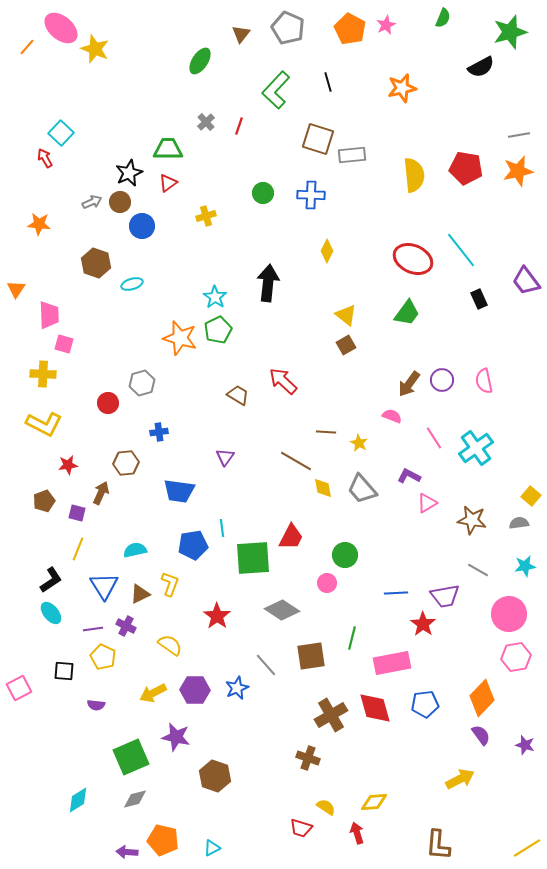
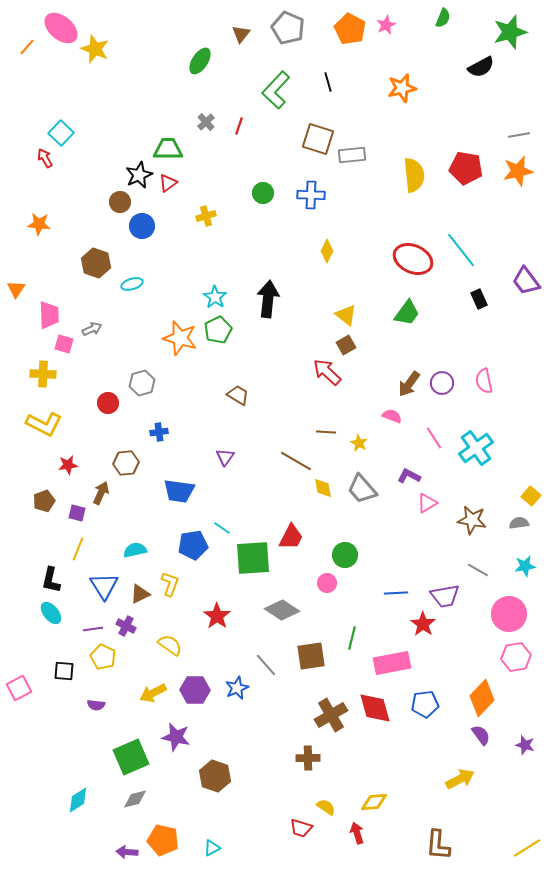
black star at (129, 173): moved 10 px right, 2 px down
gray arrow at (92, 202): moved 127 px down
black arrow at (268, 283): moved 16 px down
purple circle at (442, 380): moved 3 px down
red arrow at (283, 381): moved 44 px right, 9 px up
cyan line at (222, 528): rotated 48 degrees counterclockwise
black L-shape at (51, 580): rotated 136 degrees clockwise
brown cross at (308, 758): rotated 20 degrees counterclockwise
